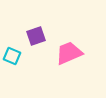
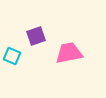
pink trapezoid: rotated 12 degrees clockwise
